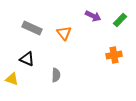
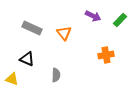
orange cross: moved 8 px left
